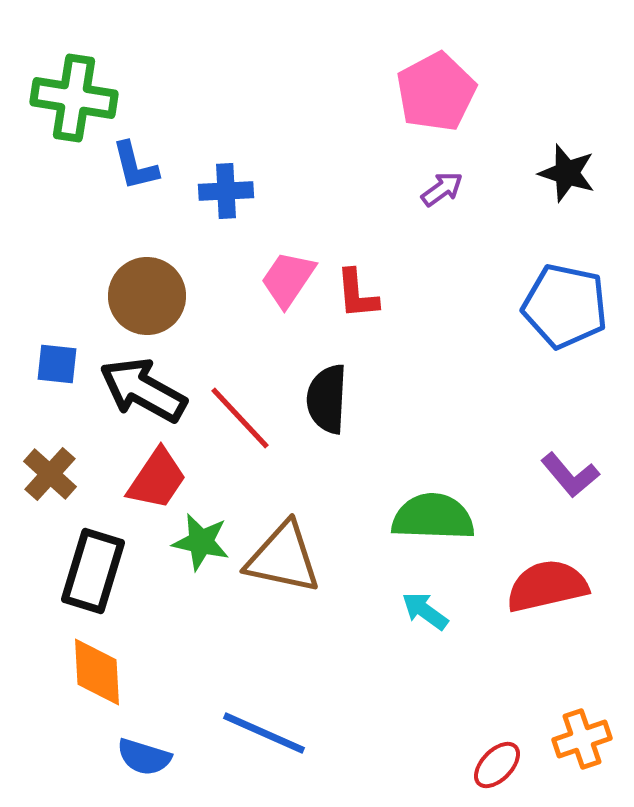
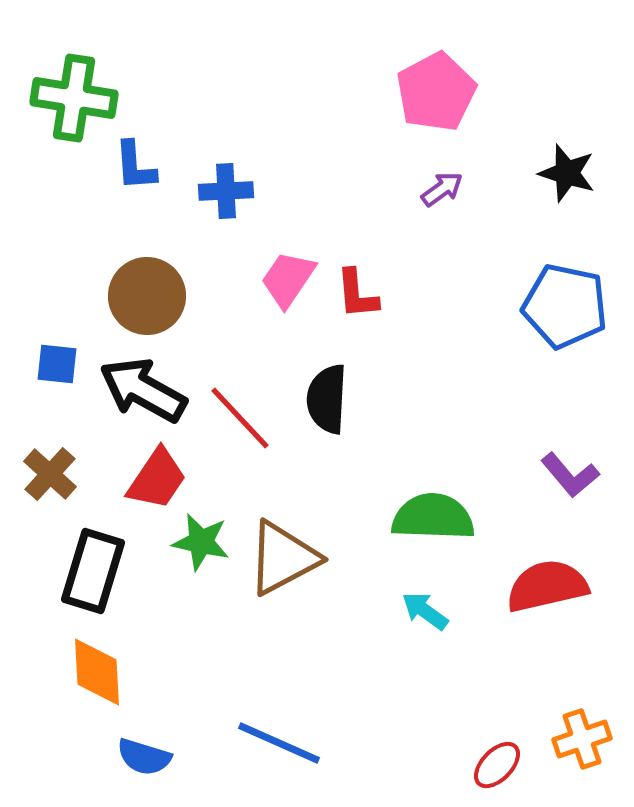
blue L-shape: rotated 10 degrees clockwise
brown triangle: rotated 40 degrees counterclockwise
blue line: moved 15 px right, 10 px down
